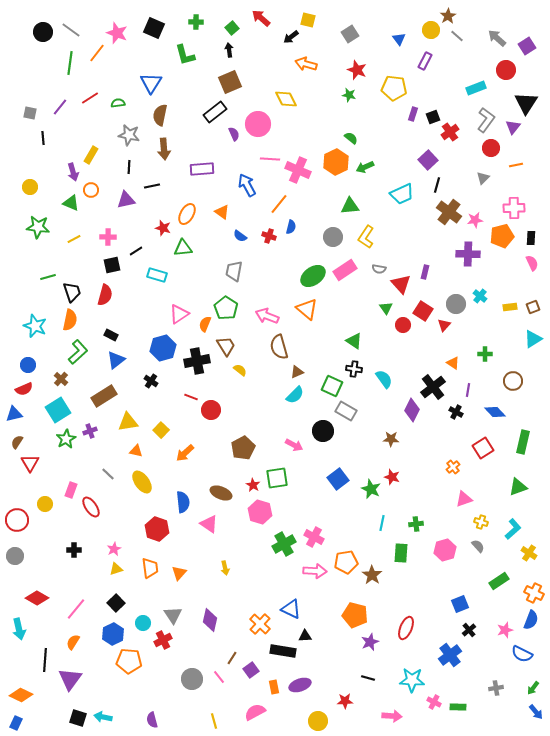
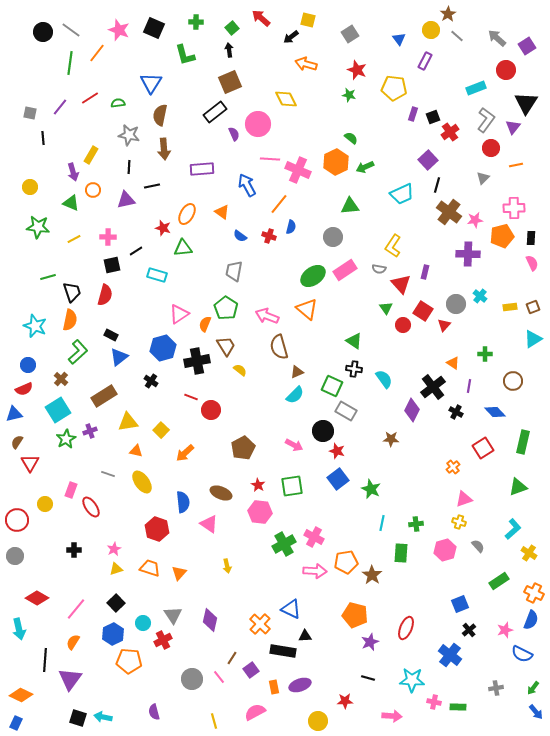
brown star at (448, 16): moved 2 px up
pink star at (117, 33): moved 2 px right, 3 px up
orange circle at (91, 190): moved 2 px right
yellow L-shape at (366, 237): moved 27 px right, 9 px down
blue triangle at (116, 360): moved 3 px right, 3 px up
purple line at (468, 390): moved 1 px right, 4 px up
gray line at (108, 474): rotated 24 degrees counterclockwise
red star at (392, 477): moved 55 px left, 26 px up
green square at (277, 478): moved 15 px right, 8 px down
red star at (253, 485): moved 5 px right
pink hexagon at (260, 512): rotated 10 degrees counterclockwise
yellow cross at (481, 522): moved 22 px left
orange trapezoid at (150, 568): rotated 65 degrees counterclockwise
yellow arrow at (225, 568): moved 2 px right, 2 px up
blue cross at (450, 655): rotated 15 degrees counterclockwise
pink cross at (434, 702): rotated 16 degrees counterclockwise
purple semicircle at (152, 720): moved 2 px right, 8 px up
